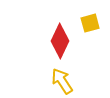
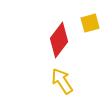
red diamond: moved 1 px left, 1 px up; rotated 12 degrees clockwise
